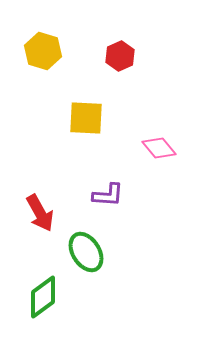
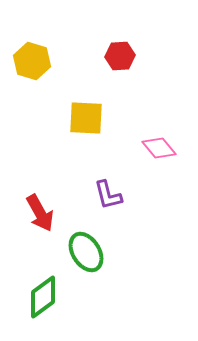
yellow hexagon: moved 11 px left, 10 px down
red hexagon: rotated 20 degrees clockwise
purple L-shape: rotated 72 degrees clockwise
